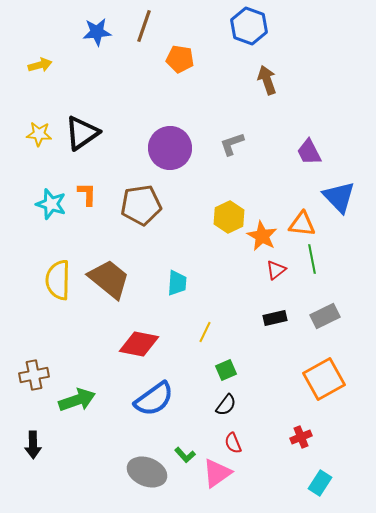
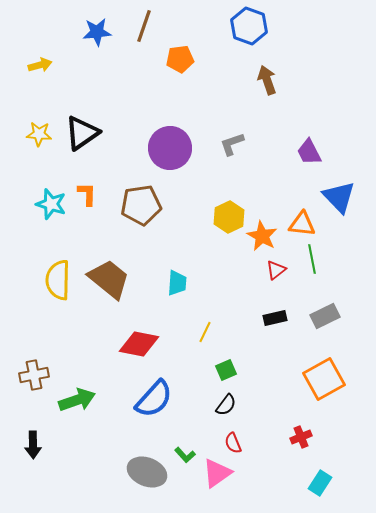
orange pentagon: rotated 16 degrees counterclockwise
blue semicircle: rotated 12 degrees counterclockwise
